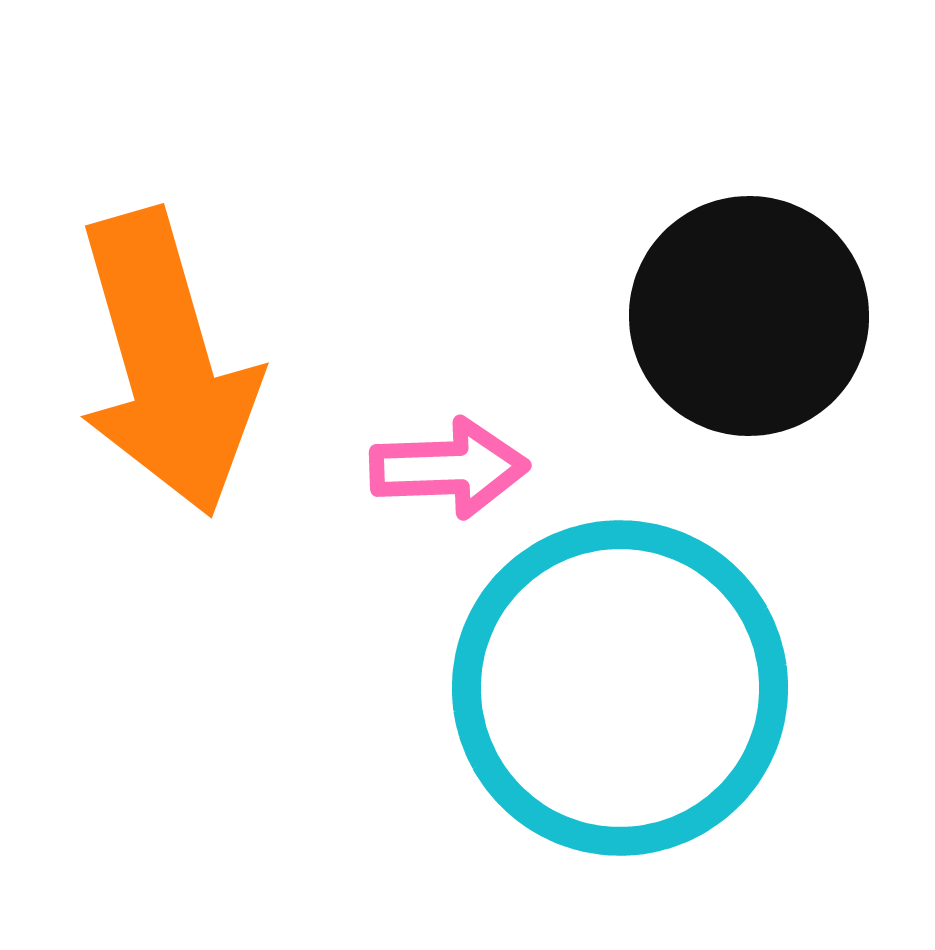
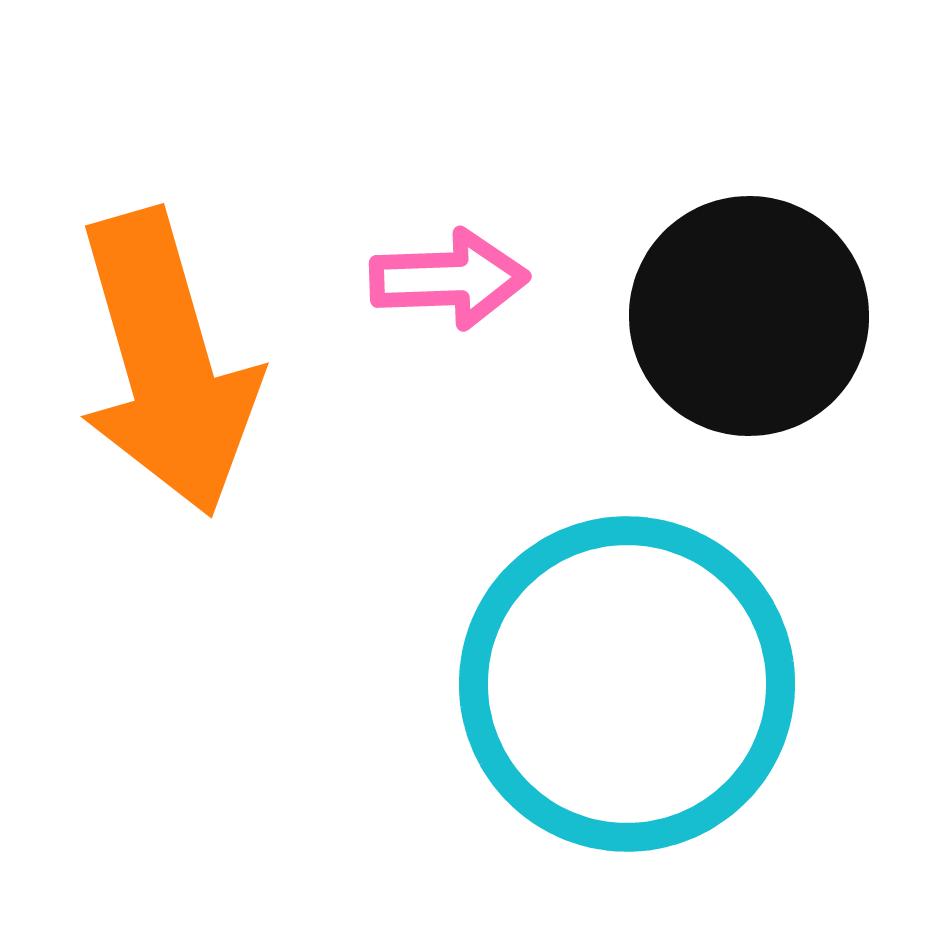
pink arrow: moved 189 px up
cyan circle: moved 7 px right, 4 px up
